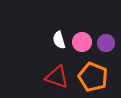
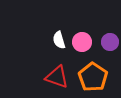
purple circle: moved 4 px right, 1 px up
orange pentagon: rotated 12 degrees clockwise
